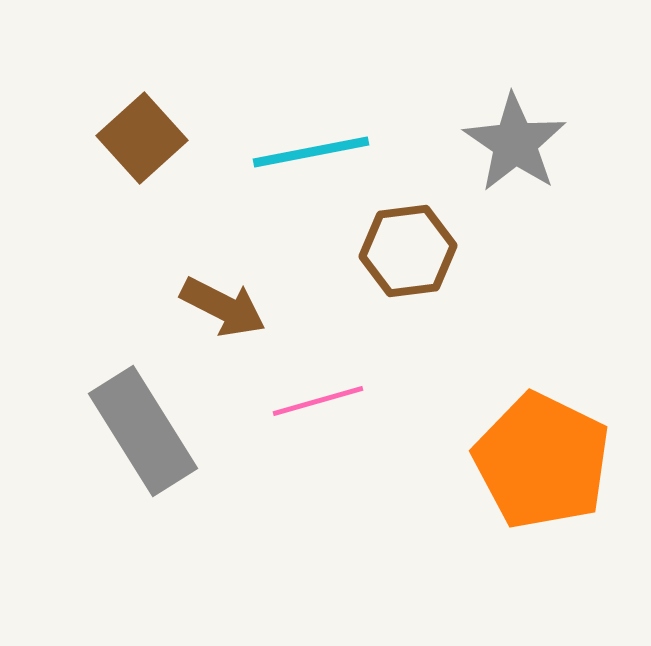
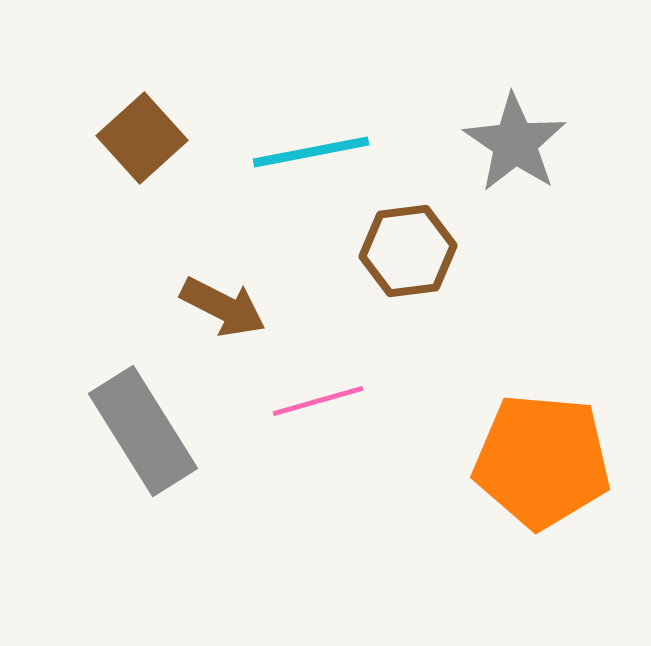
orange pentagon: rotated 21 degrees counterclockwise
